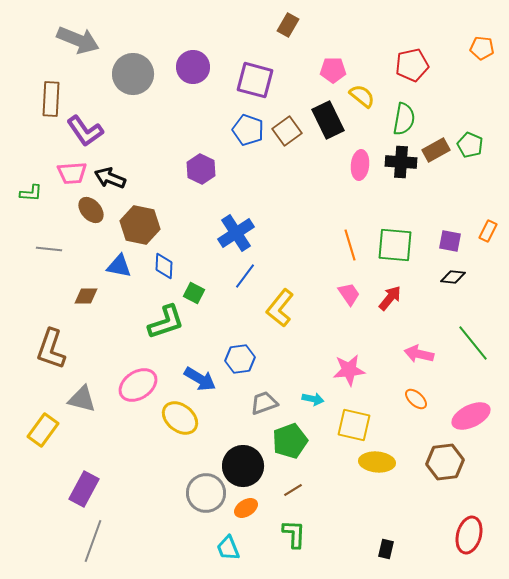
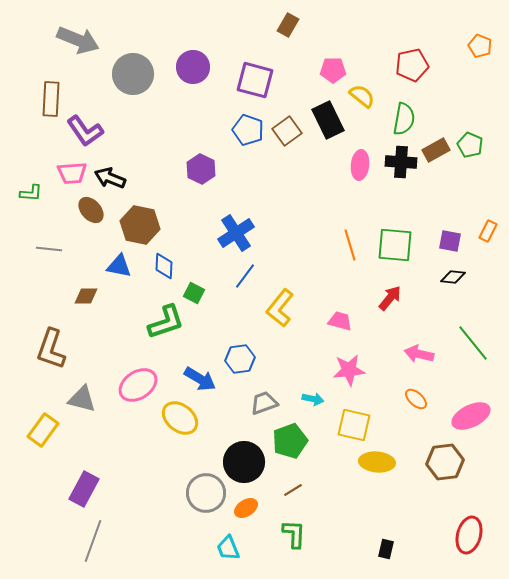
orange pentagon at (482, 48): moved 2 px left, 2 px up; rotated 15 degrees clockwise
pink trapezoid at (349, 294): moved 9 px left, 27 px down; rotated 40 degrees counterclockwise
black circle at (243, 466): moved 1 px right, 4 px up
